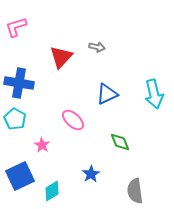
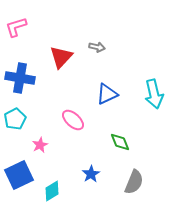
blue cross: moved 1 px right, 5 px up
cyan pentagon: rotated 15 degrees clockwise
pink star: moved 2 px left; rotated 14 degrees clockwise
blue square: moved 1 px left, 1 px up
gray semicircle: moved 1 px left, 9 px up; rotated 150 degrees counterclockwise
